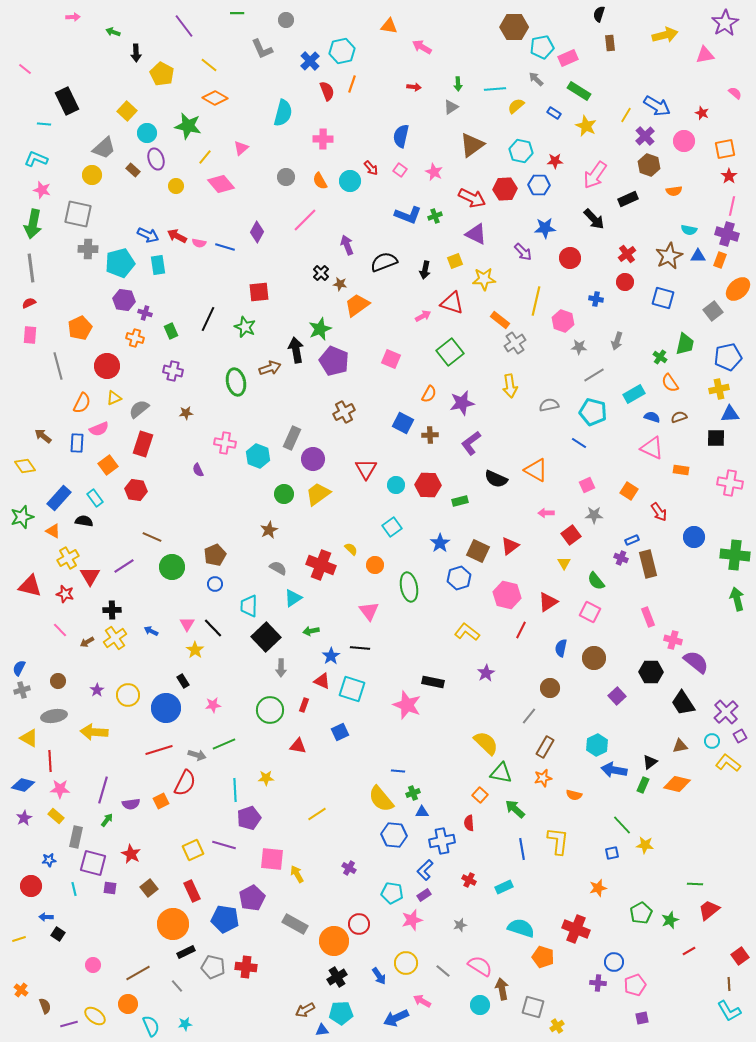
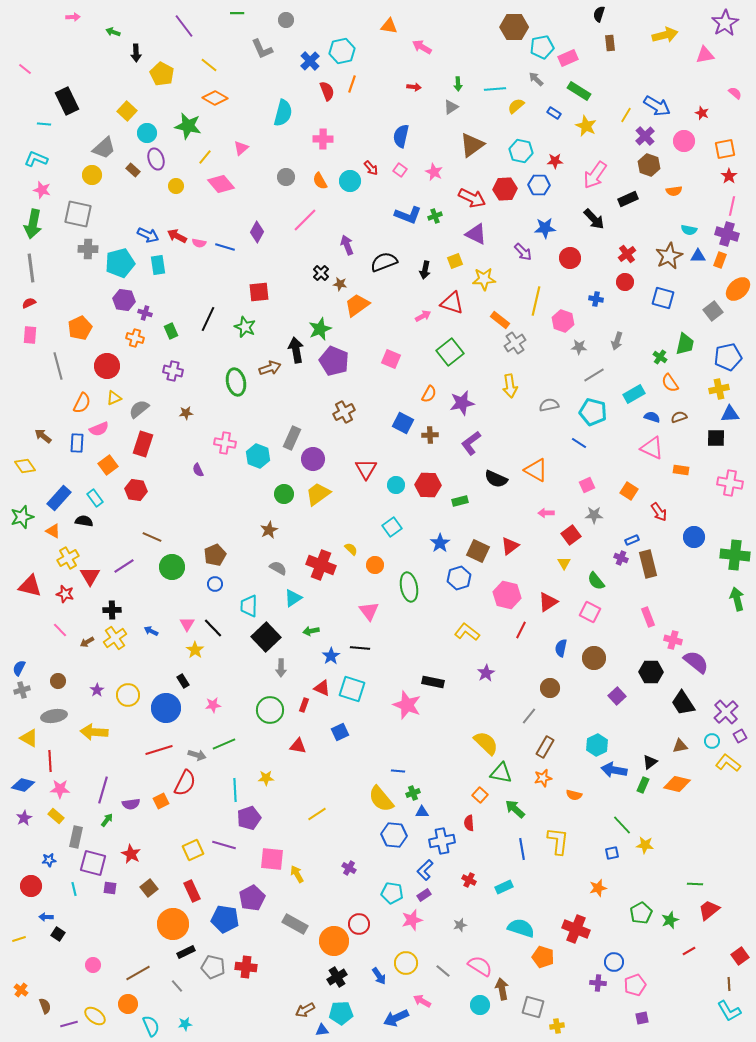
red triangle at (322, 681): moved 7 px down
yellow cross at (557, 1026): rotated 24 degrees clockwise
